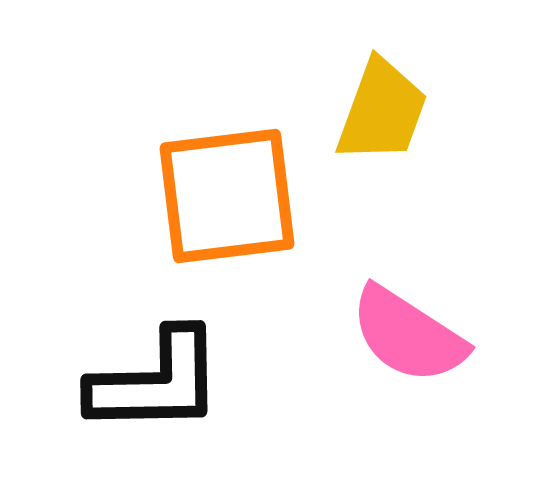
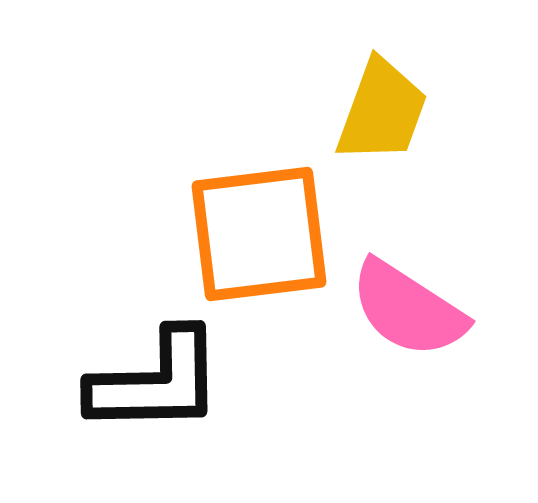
orange square: moved 32 px right, 38 px down
pink semicircle: moved 26 px up
